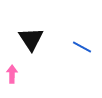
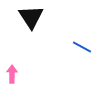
black triangle: moved 22 px up
